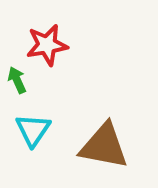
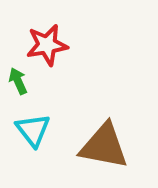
green arrow: moved 1 px right, 1 px down
cyan triangle: rotated 12 degrees counterclockwise
